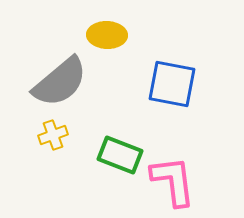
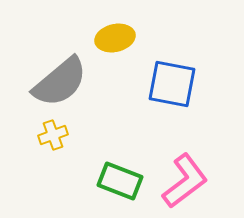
yellow ellipse: moved 8 px right, 3 px down; rotated 15 degrees counterclockwise
green rectangle: moved 26 px down
pink L-shape: moved 12 px right; rotated 60 degrees clockwise
